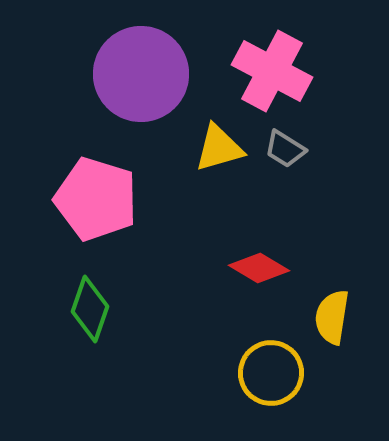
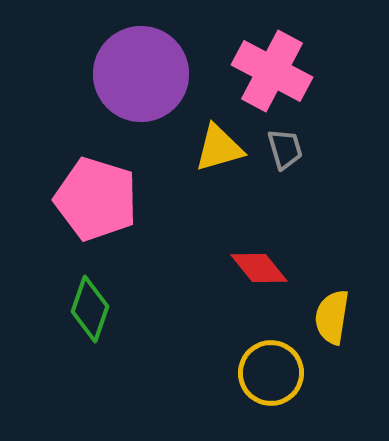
gray trapezoid: rotated 138 degrees counterclockwise
red diamond: rotated 20 degrees clockwise
